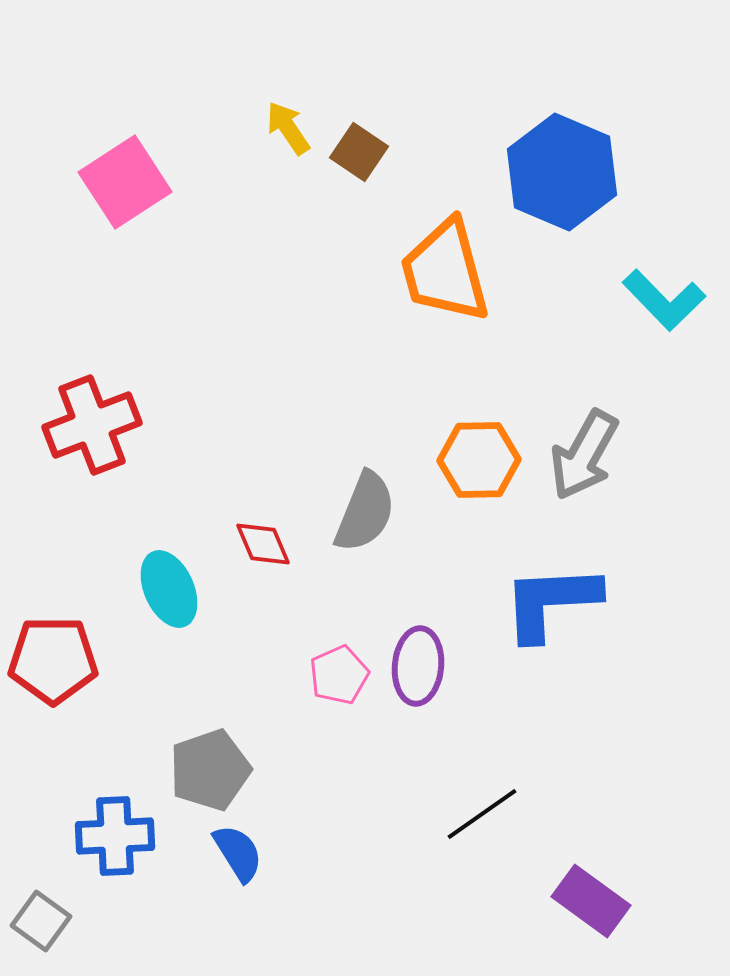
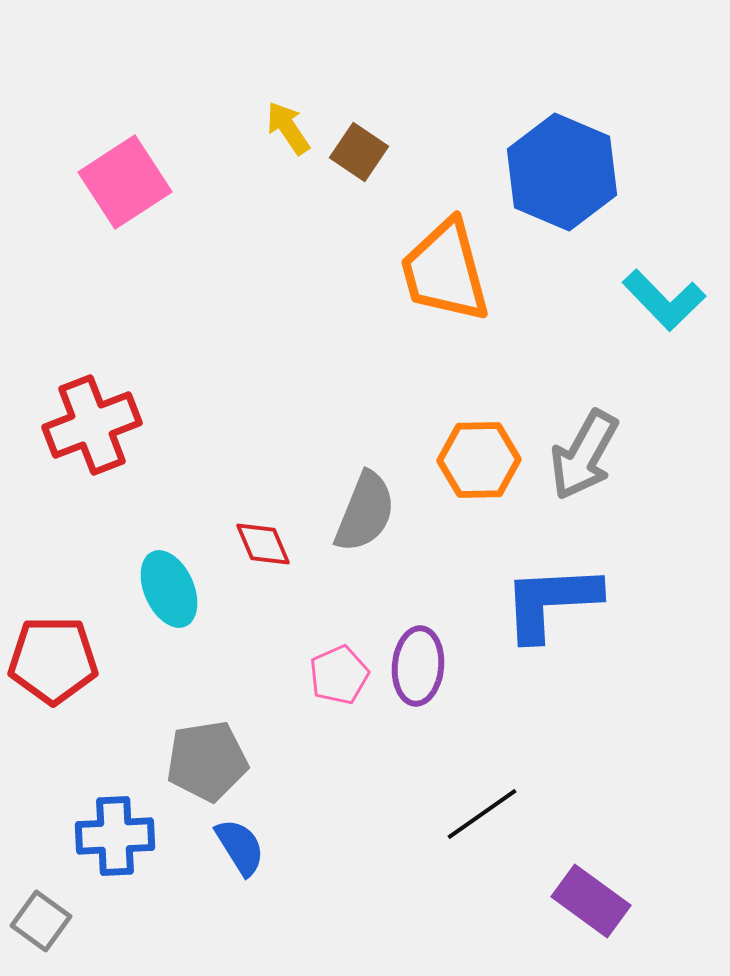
gray pentagon: moved 3 px left, 9 px up; rotated 10 degrees clockwise
blue semicircle: moved 2 px right, 6 px up
